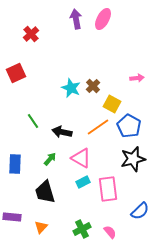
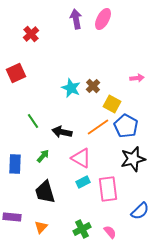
blue pentagon: moved 3 px left
green arrow: moved 7 px left, 3 px up
